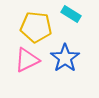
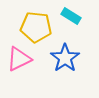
cyan rectangle: moved 2 px down
pink triangle: moved 8 px left, 1 px up
